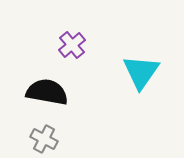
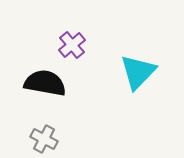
cyan triangle: moved 3 px left; rotated 9 degrees clockwise
black semicircle: moved 2 px left, 9 px up
